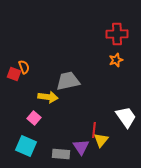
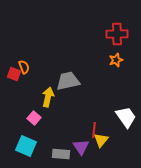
yellow arrow: rotated 84 degrees counterclockwise
